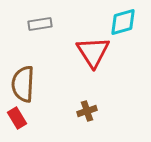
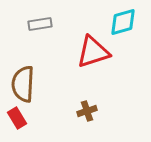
red triangle: rotated 45 degrees clockwise
